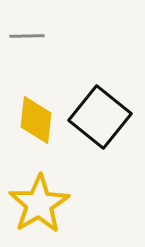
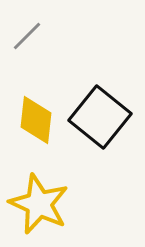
gray line: rotated 44 degrees counterclockwise
yellow star: rotated 16 degrees counterclockwise
